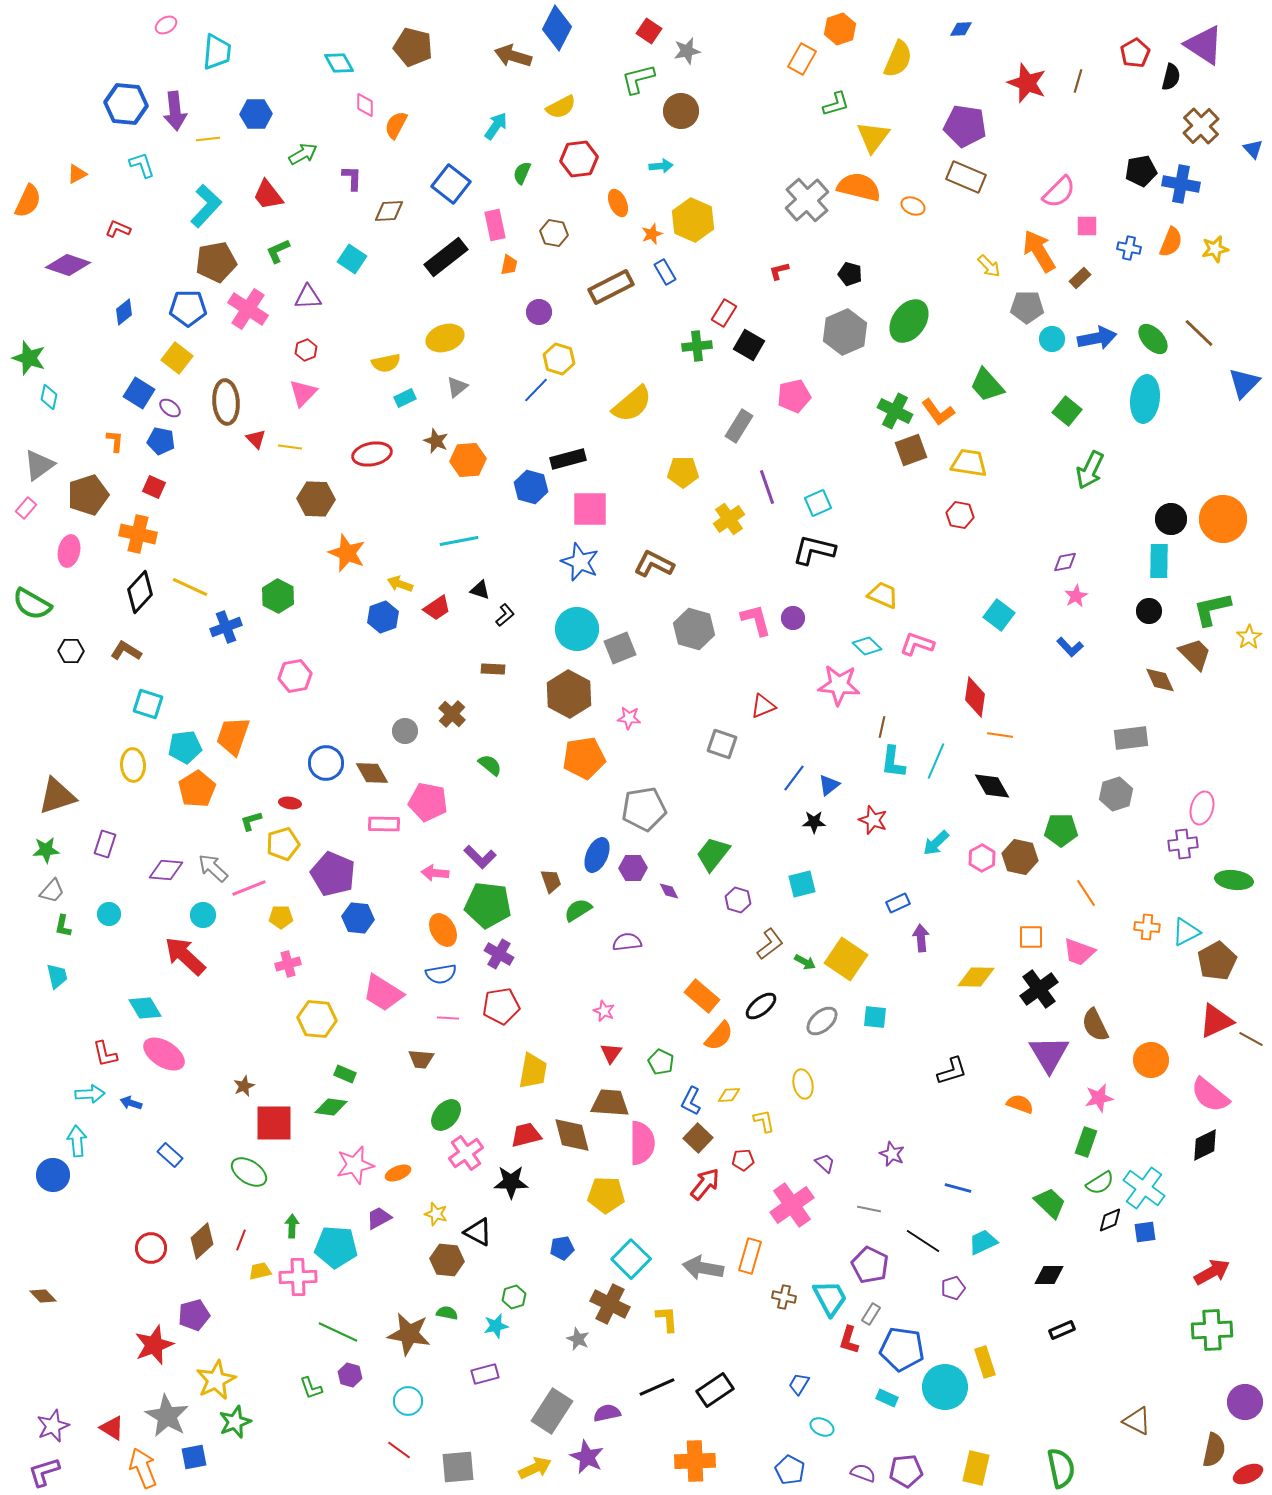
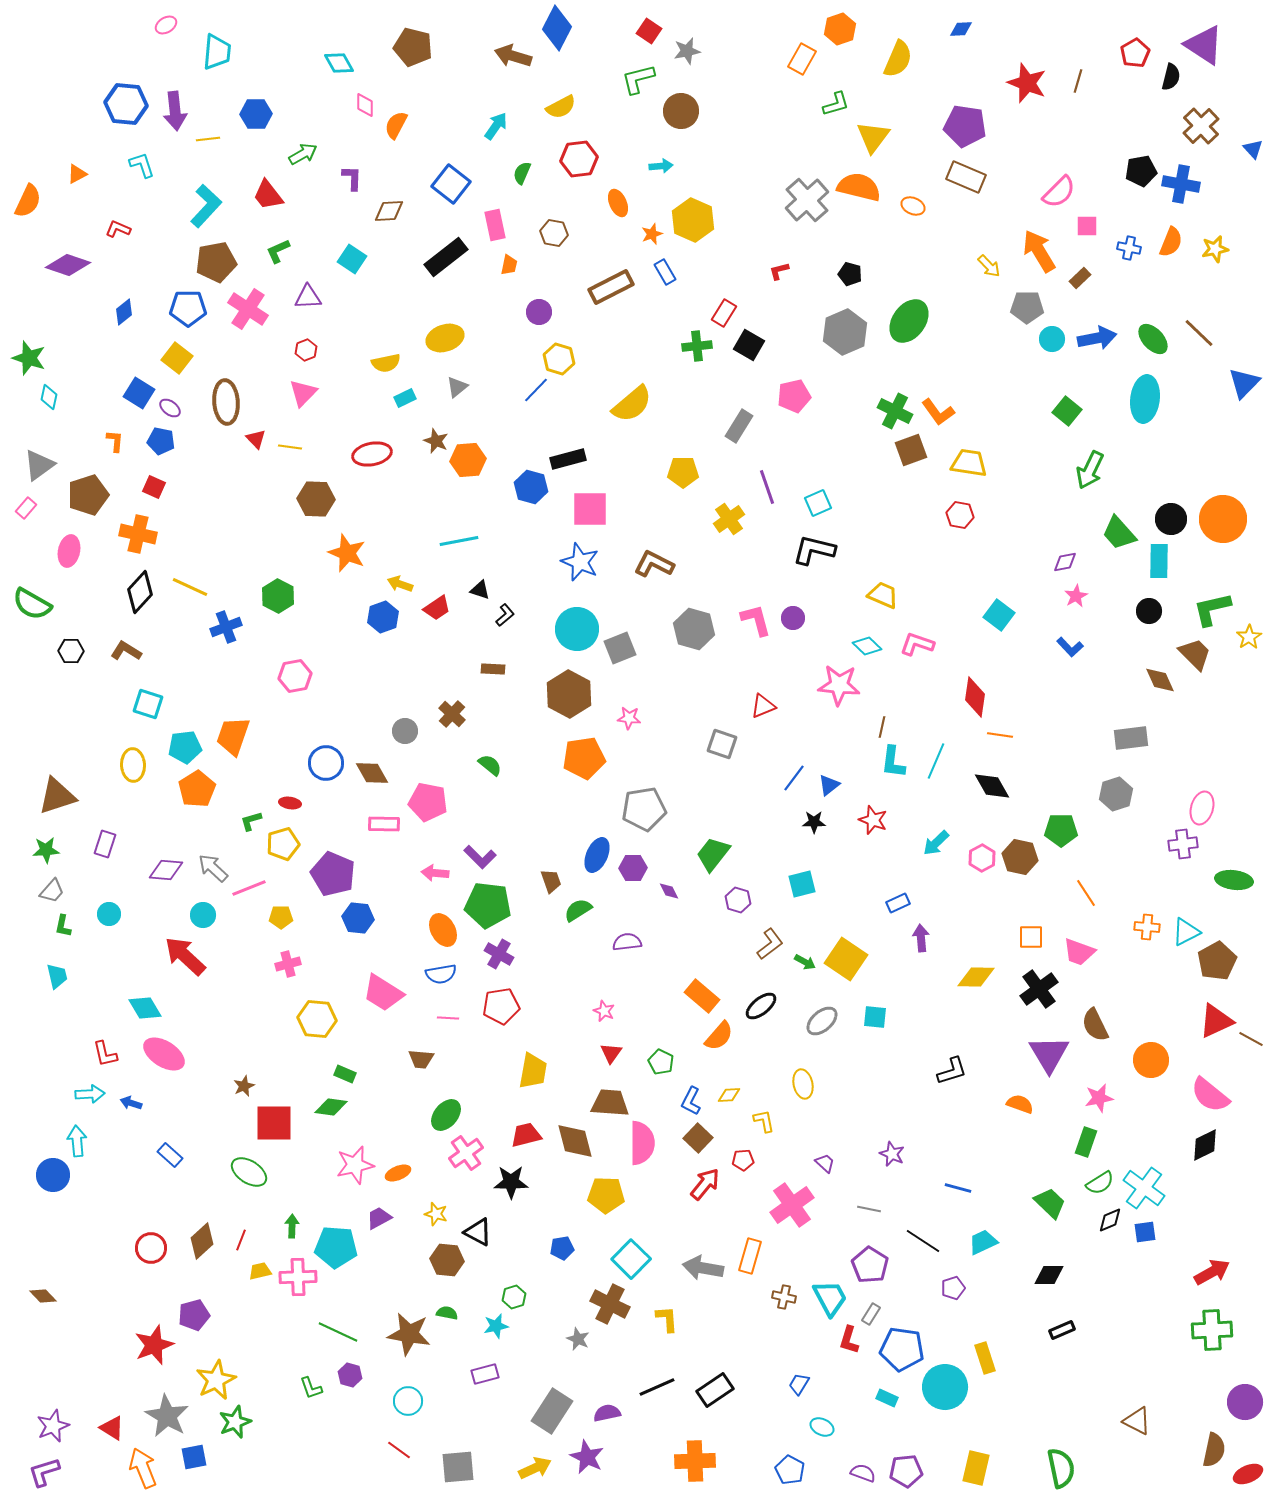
green trapezoid at (987, 385): moved 132 px right, 148 px down
brown diamond at (572, 1135): moved 3 px right, 6 px down
purple pentagon at (870, 1265): rotated 6 degrees clockwise
yellow rectangle at (985, 1362): moved 4 px up
